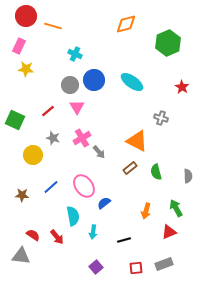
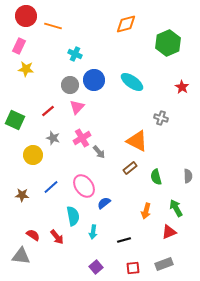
pink triangle: rotated 14 degrees clockwise
green semicircle: moved 5 px down
red square: moved 3 px left
